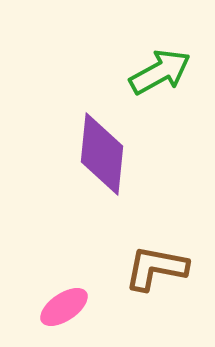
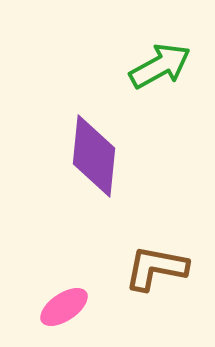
green arrow: moved 6 px up
purple diamond: moved 8 px left, 2 px down
